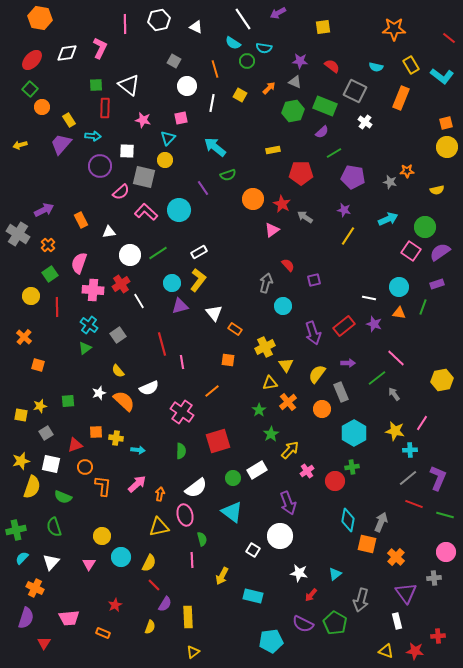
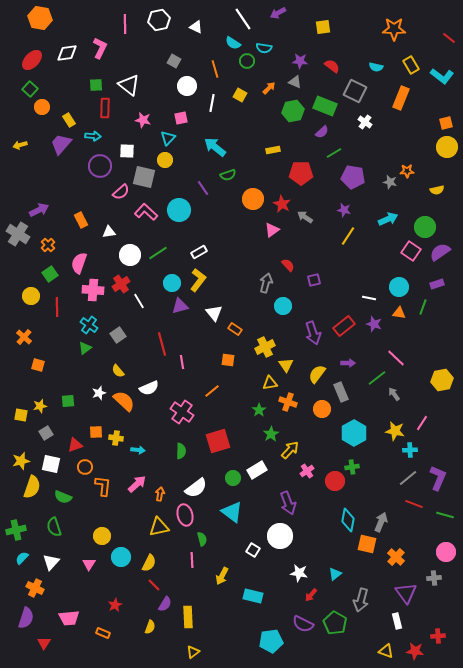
purple arrow at (44, 210): moved 5 px left
orange cross at (288, 402): rotated 30 degrees counterclockwise
